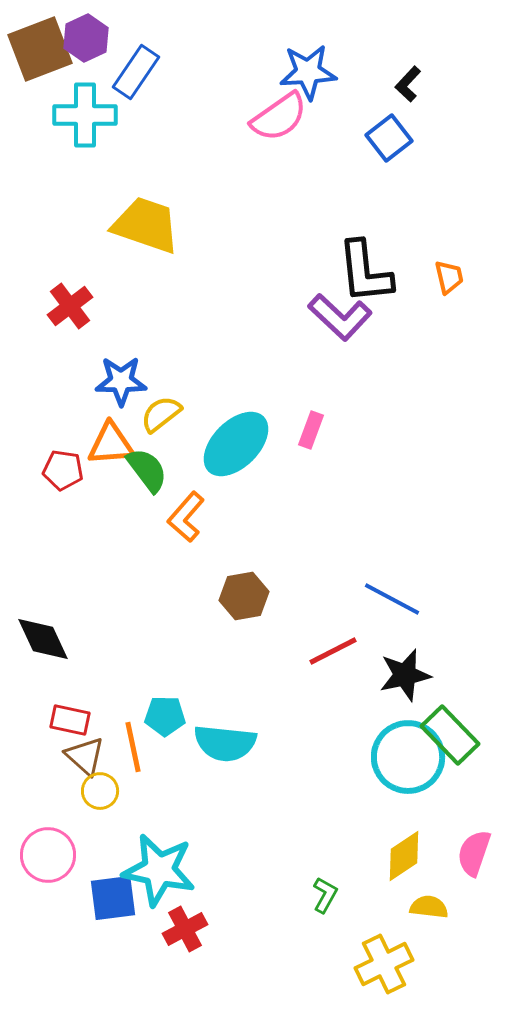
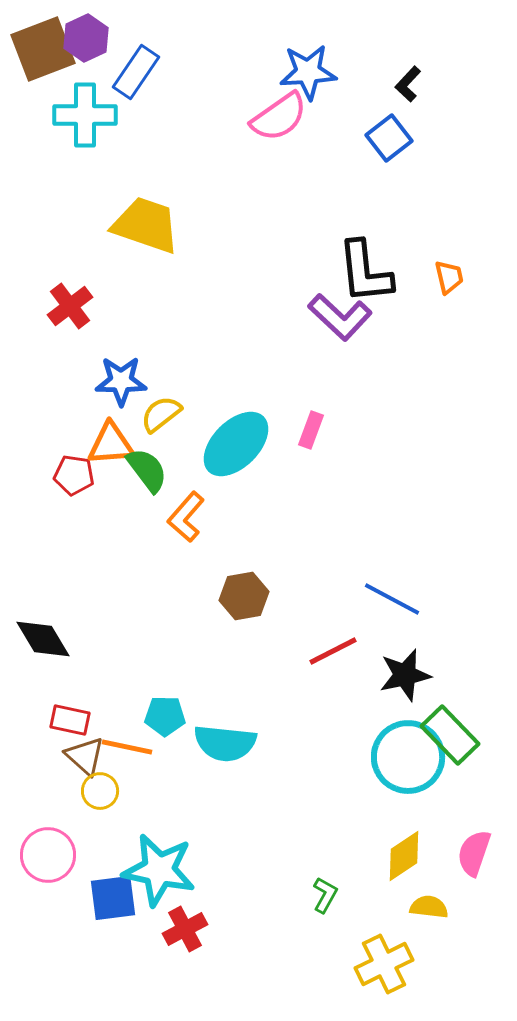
brown square at (40, 49): moved 3 px right
red pentagon at (63, 470): moved 11 px right, 5 px down
black diamond at (43, 639): rotated 6 degrees counterclockwise
orange line at (133, 747): moved 6 px left; rotated 66 degrees counterclockwise
